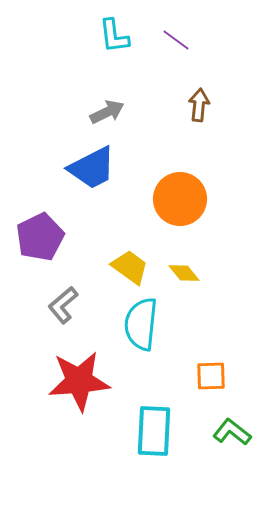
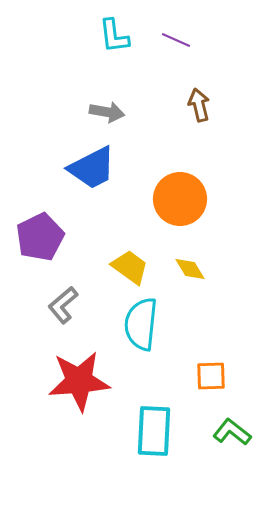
purple line: rotated 12 degrees counterclockwise
brown arrow: rotated 20 degrees counterclockwise
gray arrow: rotated 36 degrees clockwise
yellow diamond: moved 6 px right, 4 px up; rotated 8 degrees clockwise
